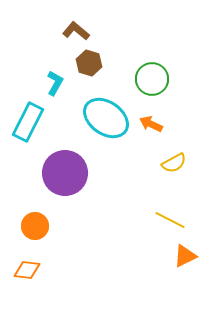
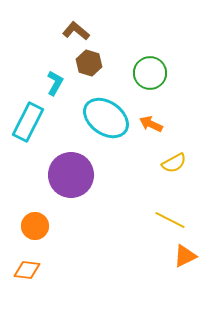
green circle: moved 2 px left, 6 px up
purple circle: moved 6 px right, 2 px down
